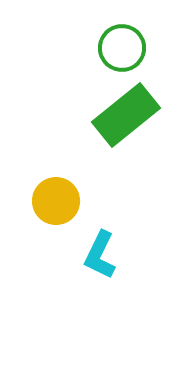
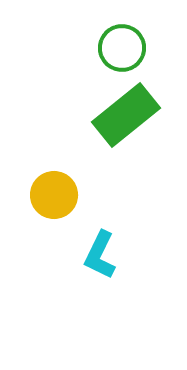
yellow circle: moved 2 px left, 6 px up
